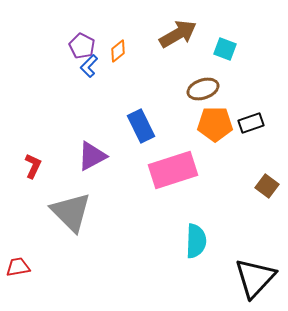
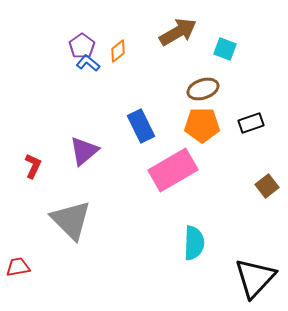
brown arrow: moved 2 px up
purple pentagon: rotated 10 degrees clockwise
blue L-shape: moved 1 px left, 3 px up; rotated 85 degrees clockwise
orange pentagon: moved 13 px left, 1 px down
purple triangle: moved 8 px left, 5 px up; rotated 12 degrees counterclockwise
pink rectangle: rotated 12 degrees counterclockwise
brown square: rotated 15 degrees clockwise
gray triangle: moved 8 px down
cyan semicircle: moved 2 px left, 2 px down
